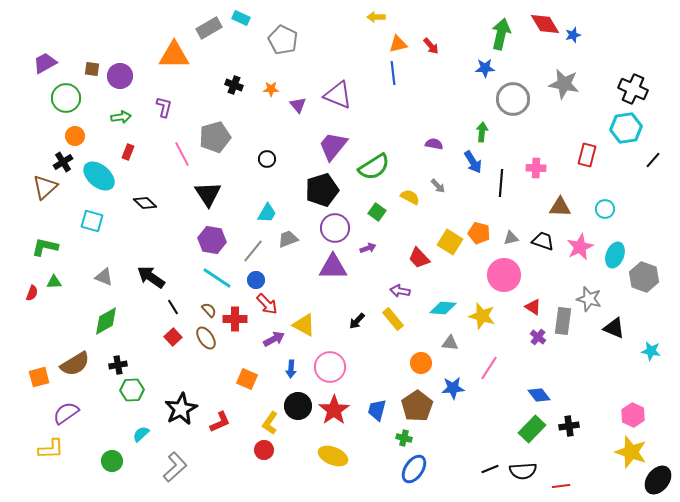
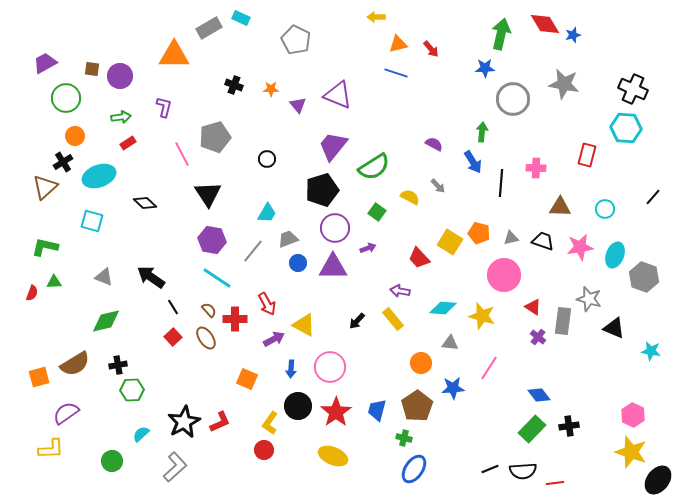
gray pentagon at (283, 40): moved 13 px right
red arrow at (431, 46): moved 3 px down
blue line at (393, 73): moved 3 px right; rotated 65 degrees counterclockwise
cyan hexagon at (626, 128): rotated 12 degrees clockwise
purple semicircle at (434, 144): rotated 18 degrees clockwise
red rectangle at (128, 152): moved 9 px up; rotated 35 degrees clockwise
black line at (653, 160): moved 37 px down
cyan ellipse at (99, 176): rotated 60 degrees counterclockwise
pink star at (580, 247): rotated 16 degrees clockwise
blue circle at (256, 280): moved 42 px right, 17 px up
red arrow at (267, 304): rotated 15 degrees clockwise
green diamond at (106, 321): rotated 16 degrees clockwise
black star at (181, 409): moved 3 px right, 13 px down
red star at (334, 410): moved 2 px right, 2 px down
red line at (561, 486): moved 6 px left, 3 px up
